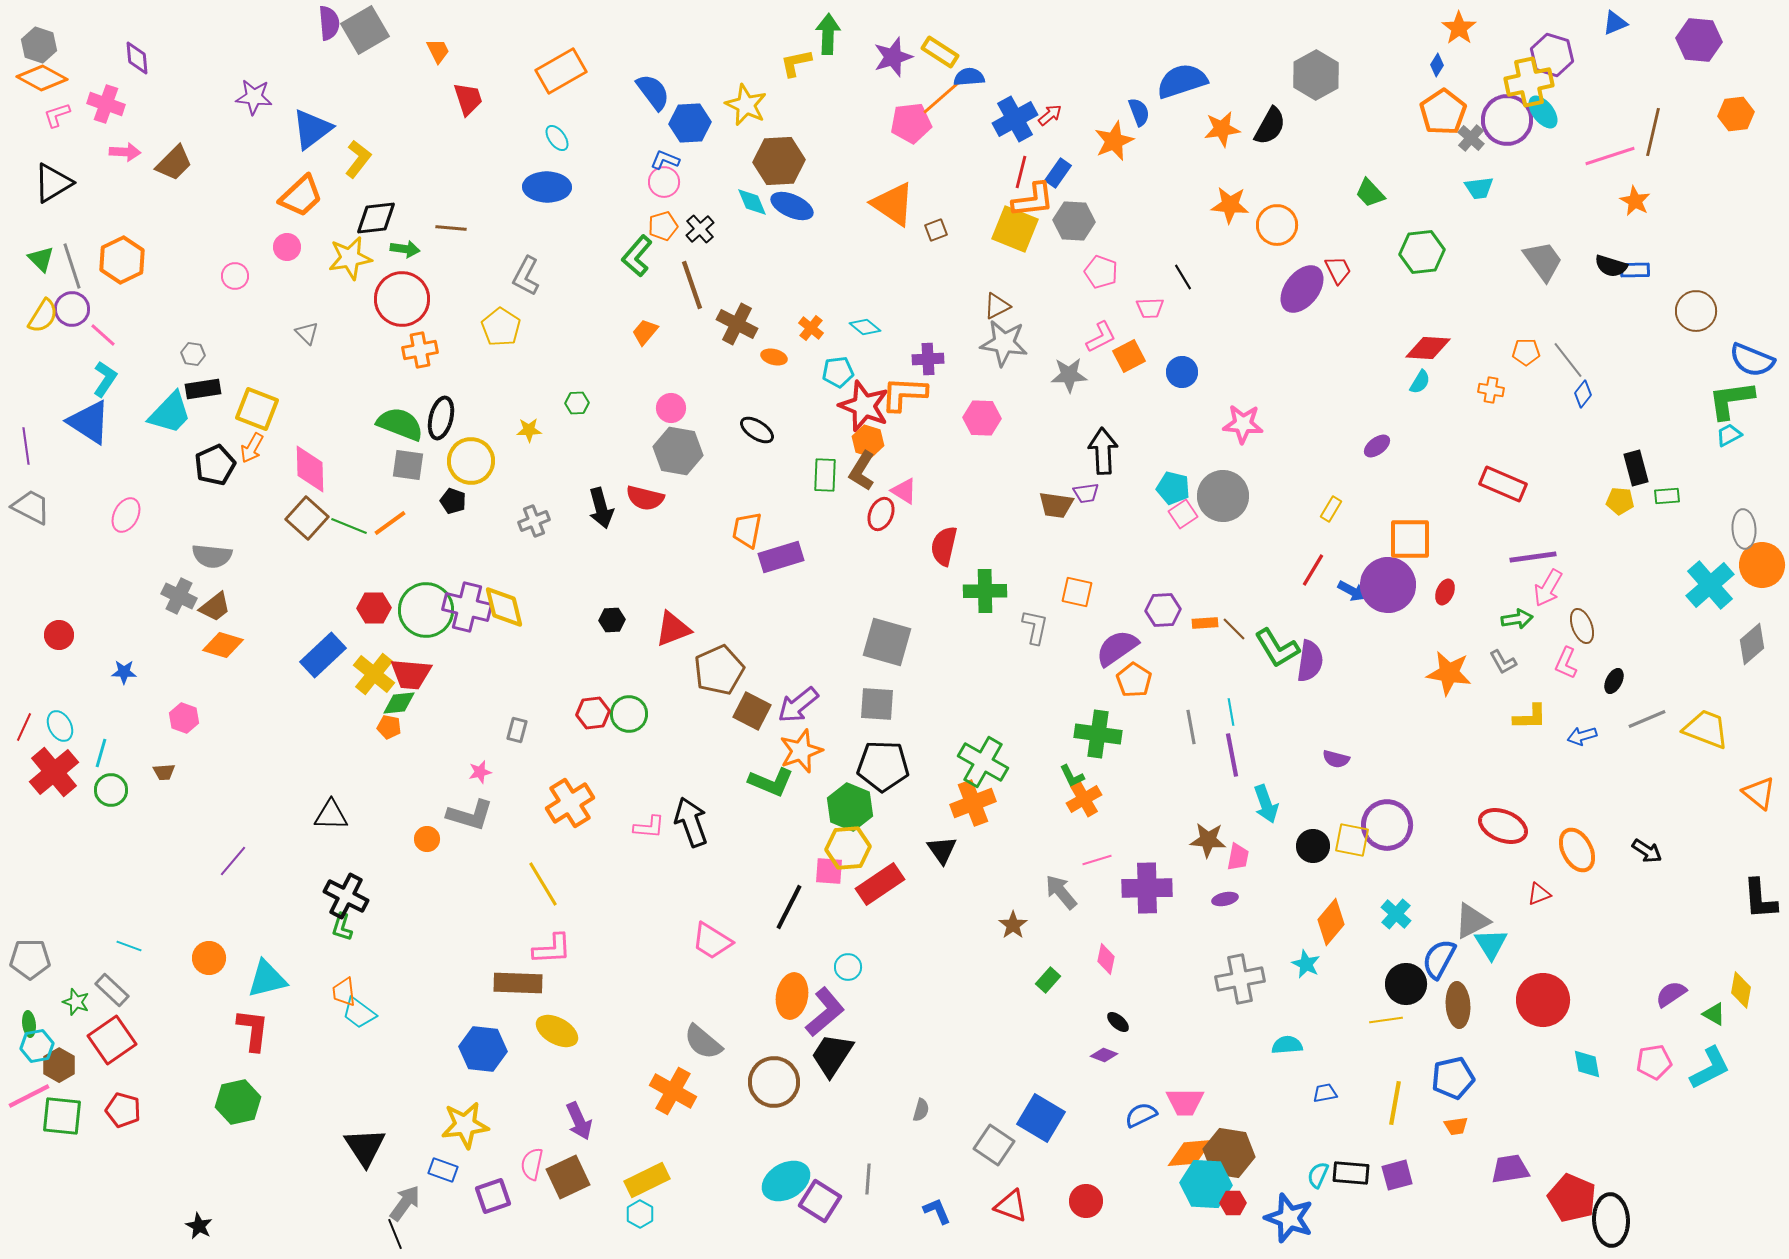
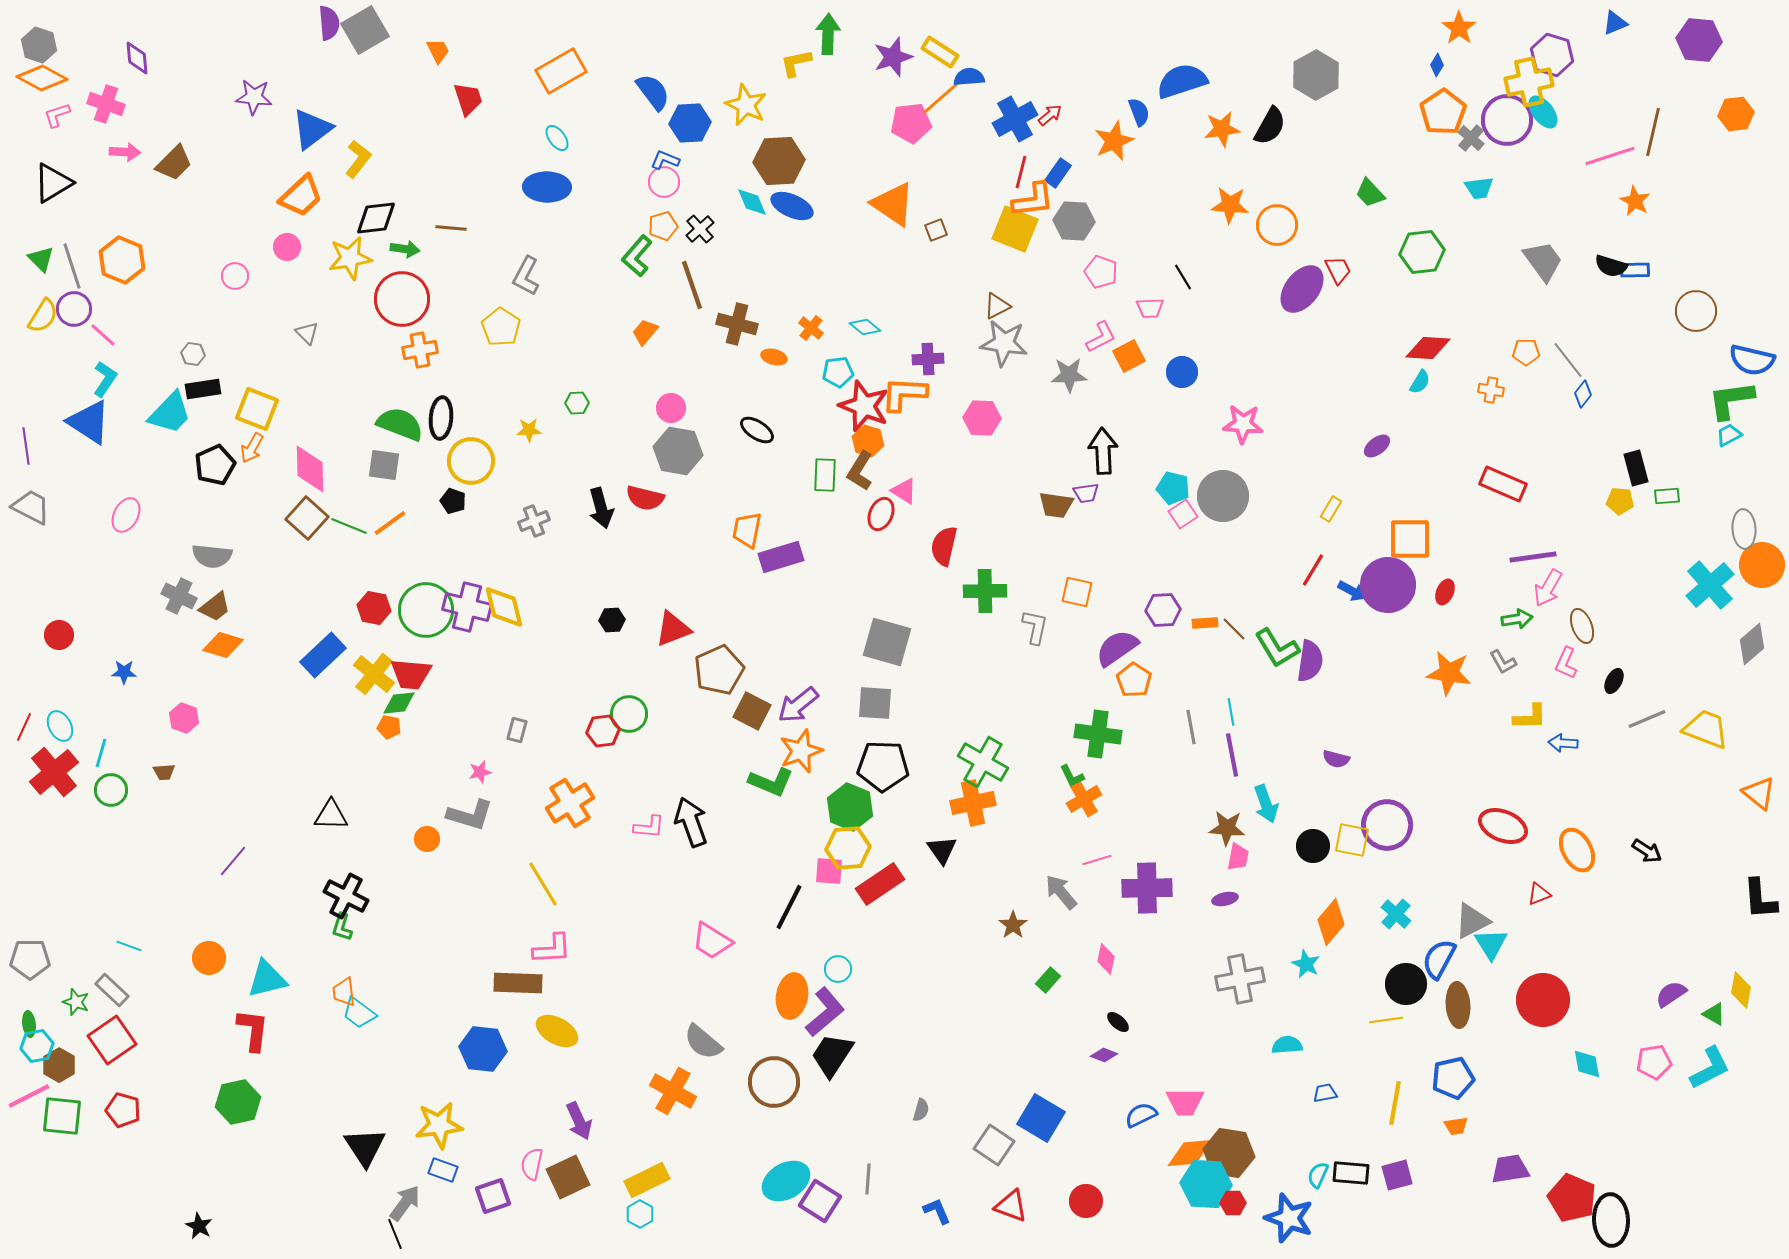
orange hexagon at (122, 260): rotated 12 degrees counterclockwise
purple circle at (72, 309): moved 2 px right
brown cross at (737, 324): rotated 12 degrees counterclockwise
blue semicircle at (1752, 360): rotated 9 degrees counterclockwise
black ellipse at (441, 418): rotated 9 degrees counterclockwise
gray square at (408, 465): moved 24 px left
brown L-shape at (862, 471): moved 2 px left
red hexagon at (374, 608): rotated 12 degrees clockwise
gray square at (877, 704): moved 2 px left, 1 px up
red hexagon at (593, 713): moved 10 px right, 18 px down
blue arrow at (1582, 736): moved 19 px left, 7 px down; rotated 20 degrees clockwise
orange cross at (973, 803): rotated 9 degrees clockwise
brown star at (1208, 840): moved 19 px right, 12 px up
cyan circle at (848, 967): moved 10 px left, 2 px down
yellow star at (465, 1125): moved 26 px left
